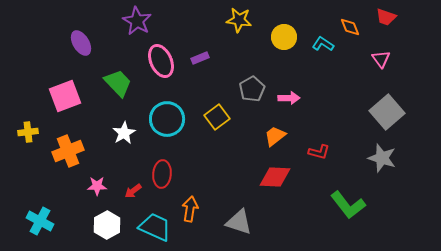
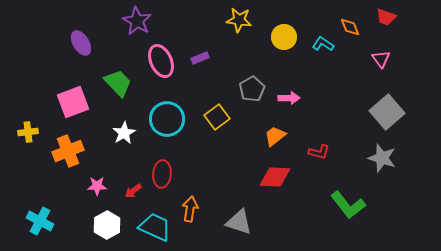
pink square: moved 8 px right, 6 px down
